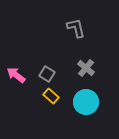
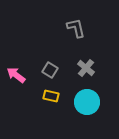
gray square: moved 3 px right, 4 px up
yellow rectangle: rotated 28 degrees counterclockwise
cyan circle: moved 1 px right
